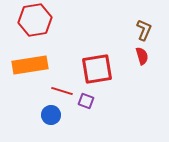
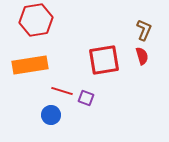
red hexagon: moved 1 px right
red square: moved 7 px right, 9 px up
purple square: moved 3 px up
